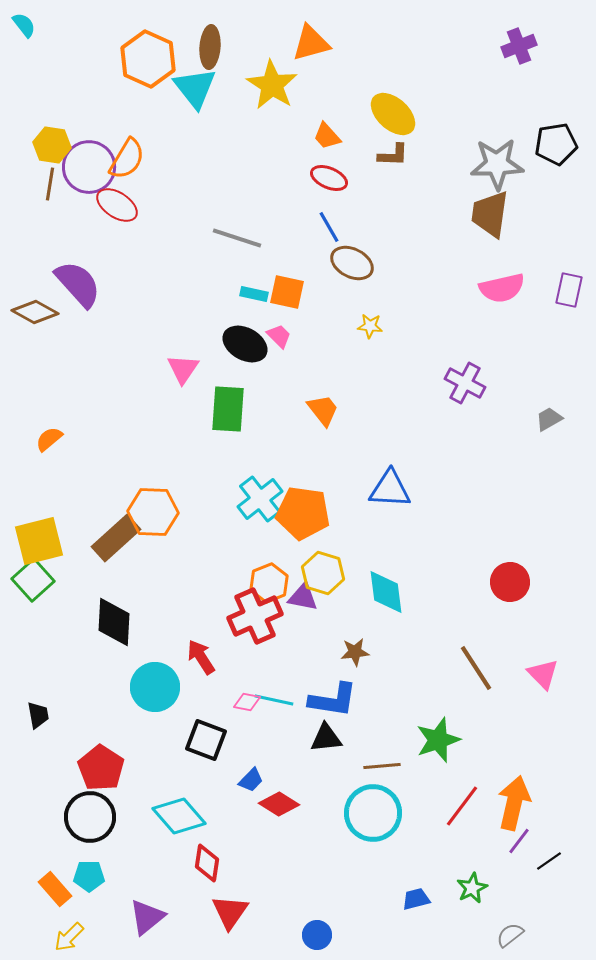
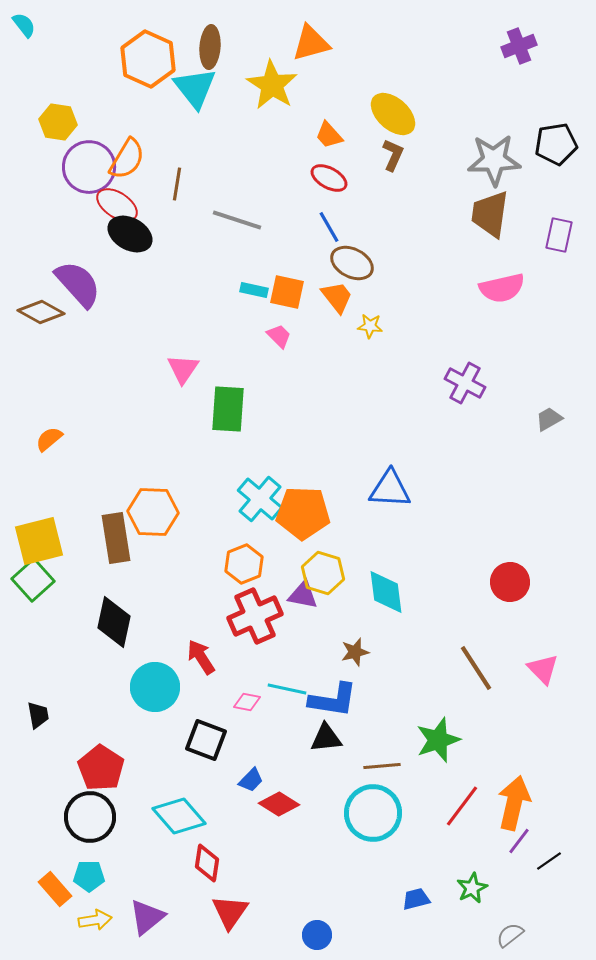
orange trapezoid at (327, 136): moved 2 px right, 1 px up
yellow hexagon at (52, 145): moved 6 px right, 23 px up
brown L-shape at (393, 155): rotated 68 degrees counterclockwise
gray star at (497, 164): moved 3 px left, 4 px up
red ellipse at (329, 178): rotated 6 degrees clockwise
brown line at (50, 184): moved 127 px right
gray line at (237, 238): moved 18 px up
purple rectangle at (569, 290): moved 10 px left, 55 px up
cyan rectangle at (254, 294): moved 4 px up
brown diamond at (35, 312): moved 6 px right
black ellipse at (245, 344): moved 115 px left, 110 px up
orange trapezoid at (323, 410): moved 14 px right, 113 px up
cyan cross at (260, 499): rotated 12 degrees counterclockwise
orange pentagon at (303, 513): rotated 6 degrees counterclockwise
brown rectangle at (116, 538): rotated 57 degrees counterclockwise
orange hexagon at (269, 583): moved 25 px left, 19 px up
purple triangle at (303, 597): moved 2 px up
black diamond at (114, 622): rotated 9 degrees clockwise
brown star at (355, 652): rotated 8 degrees counterclockwise
pink triangle at (543, 674): moved 5 px up
cyan line at (274, 700): moved 13 px right, 11 px up
yellow arrow at (69, 937): moved 26 px right, 17 px up; rotated 144 degrees counterclockwise
